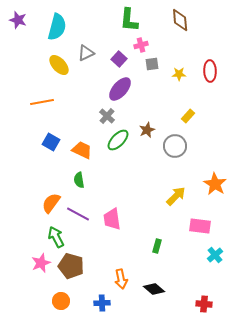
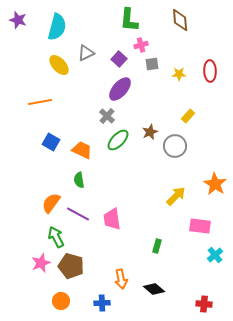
orange line: moved 2 px left
brown star: moved 3 px right, 2 px down
